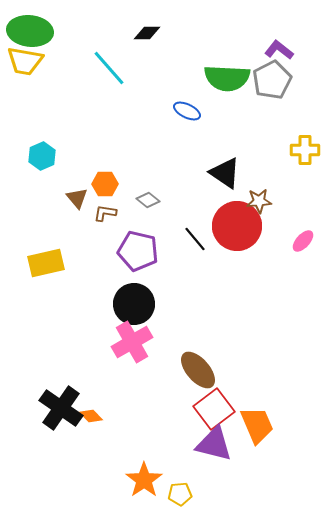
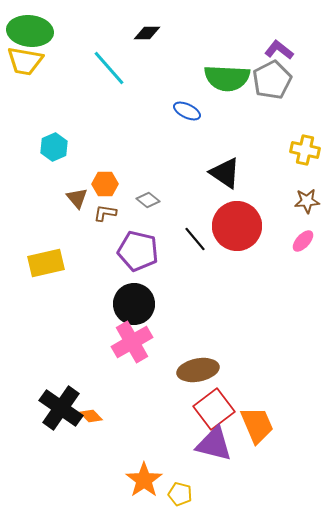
yellow cross: rotated 12 degrees clockwise
cyan hexagon: moved 12 px right, 9 px up
brown star: moved 48 px right
brown ellipse: rotated 60 degrees counterclockwise
yellow pentagon: rotated 20 degrees clockwise
